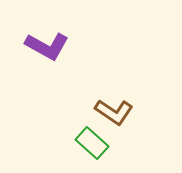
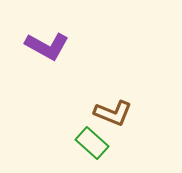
brown L-shape: moved 1 px left, 1 px down; rotated 12 degrees counterclockwise
